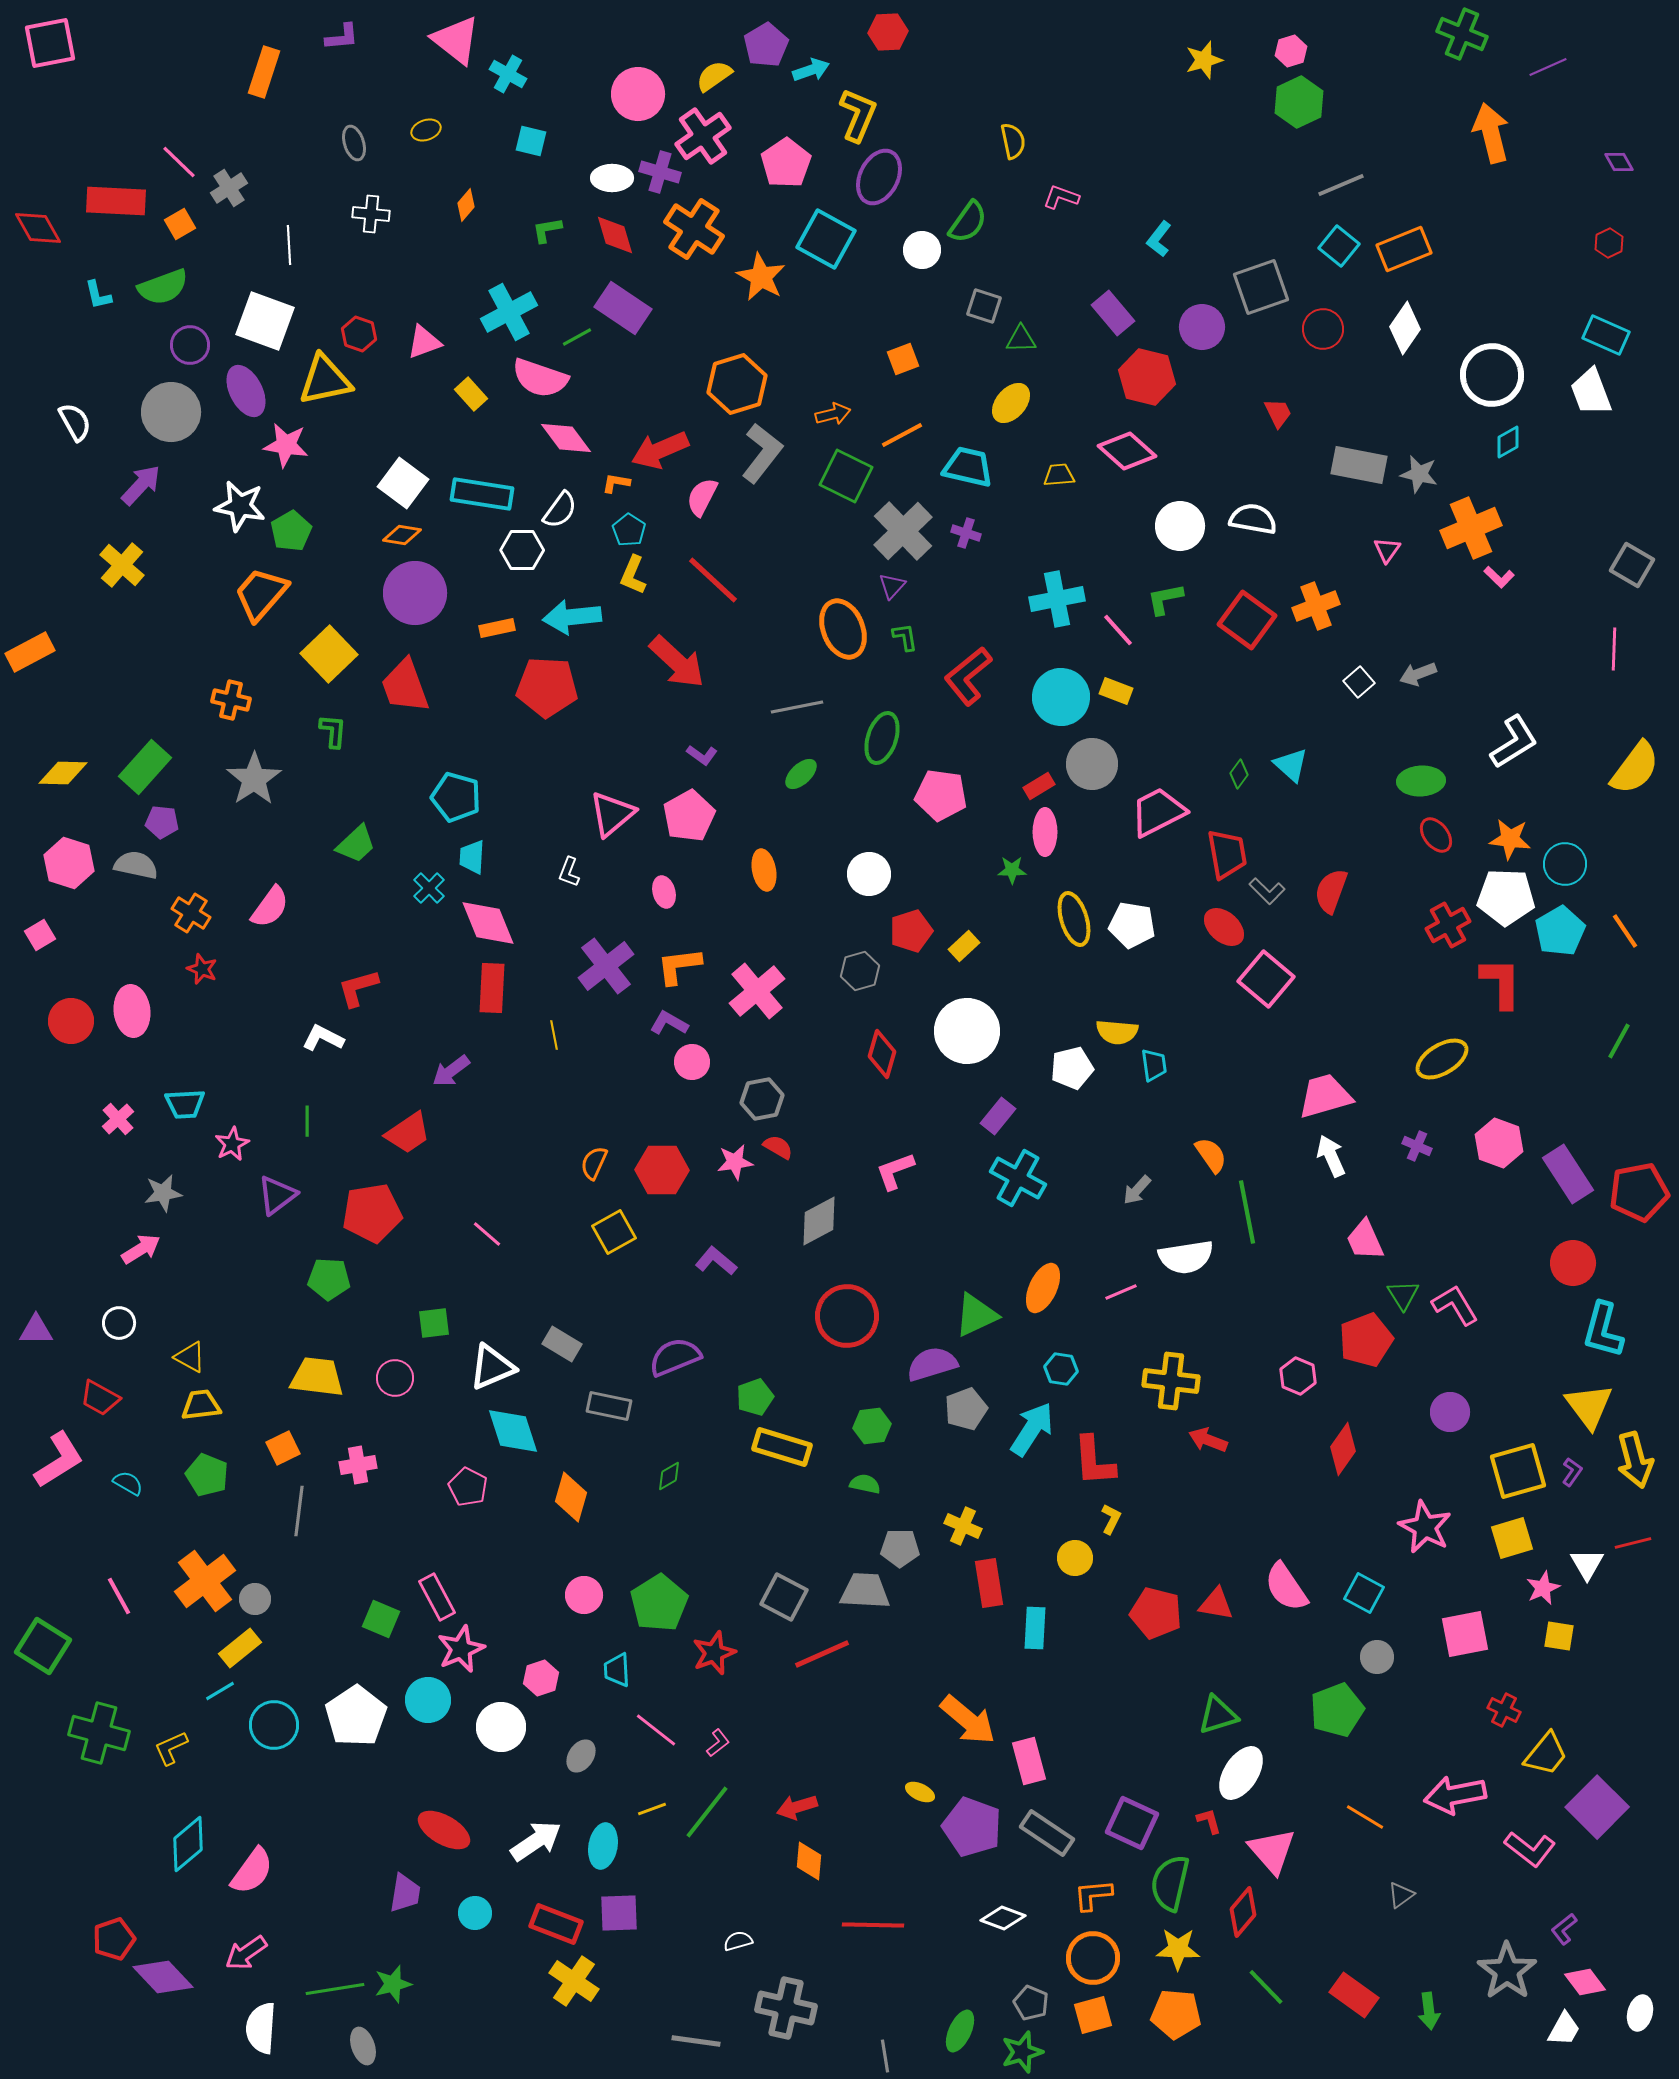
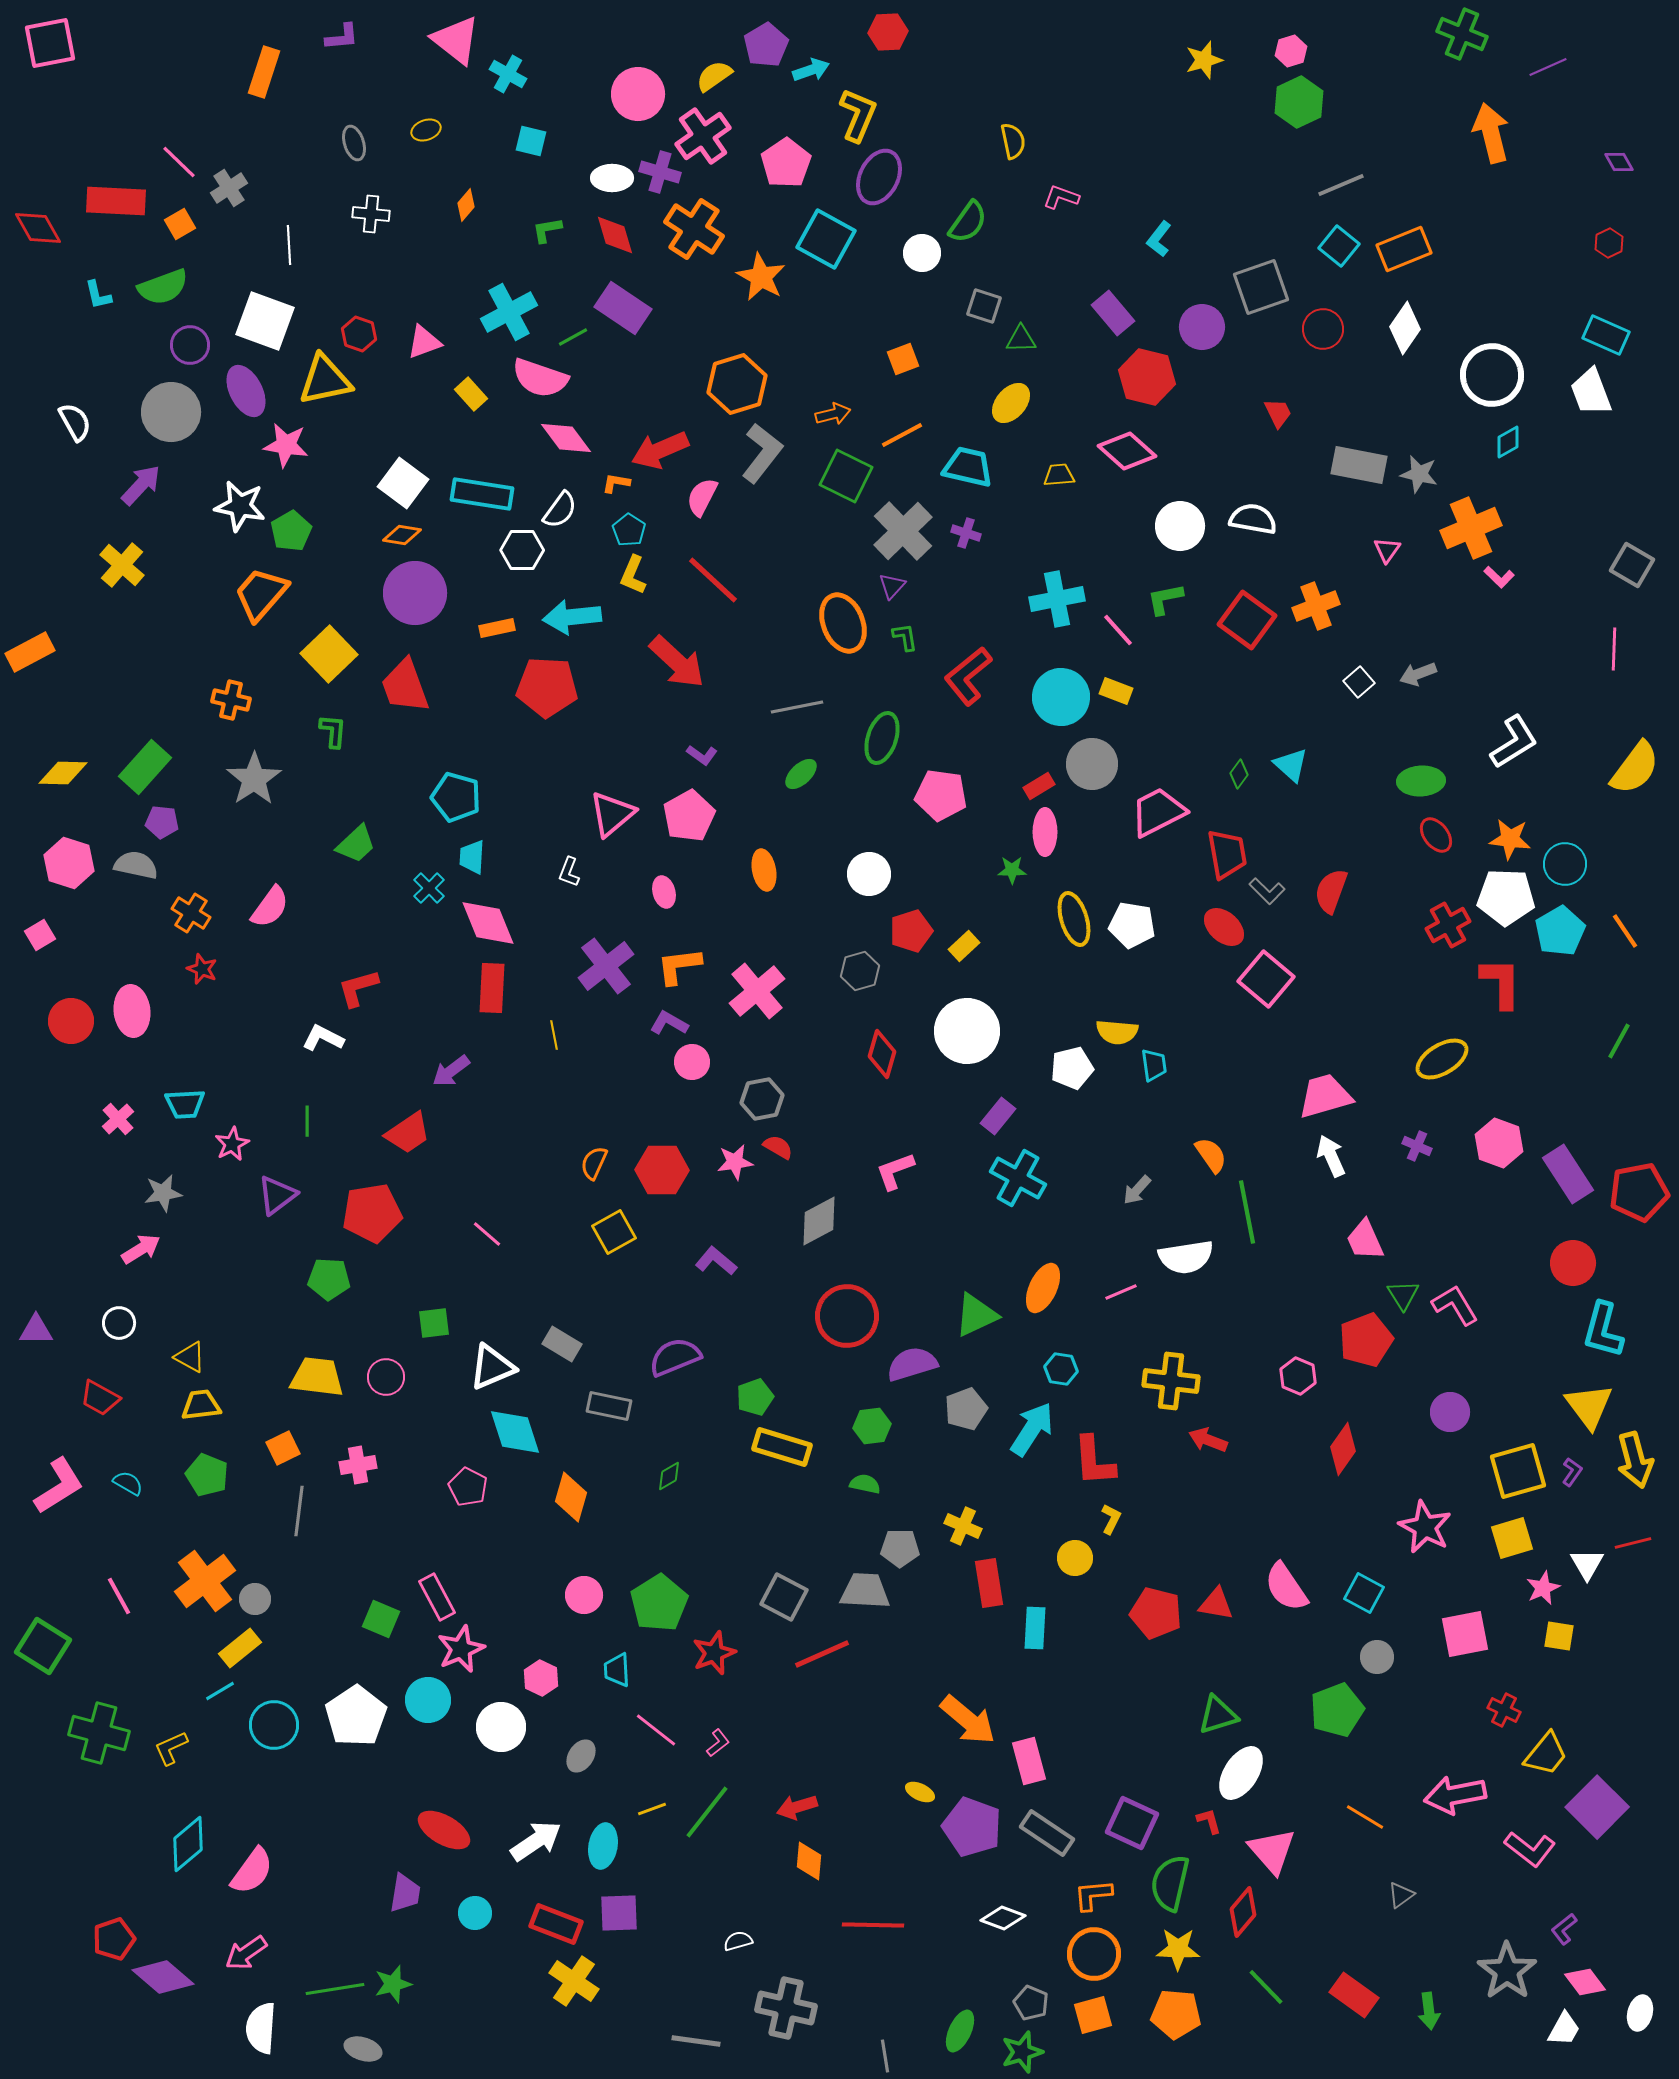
white circle at (922, 250): moved 3 px down
green line at (577, 337): moved 4 px left
orange ellipse at (843, 629): moved 6 px up
purple semicircle at (932, 1364): moved 20 px left
pink circle at (395, 1378): moved 9 px left, 1 px up
cyan diamond at (513, 1431): moved 2 px right, 1 px down
pink L-shape at (59, 1460): moved 26 px down
pink hexagon at (541, 1678): rotated 16 degrees counterclockwise
orange circle at (1093, 1958): moved 1 px right, 4 px up
purple diamond at (163, 1977): rotated 6 degrees counterclockwise
gray ellipse at (363, 2046): moved 3 px down; rotated 54 degrees counterclockwise
